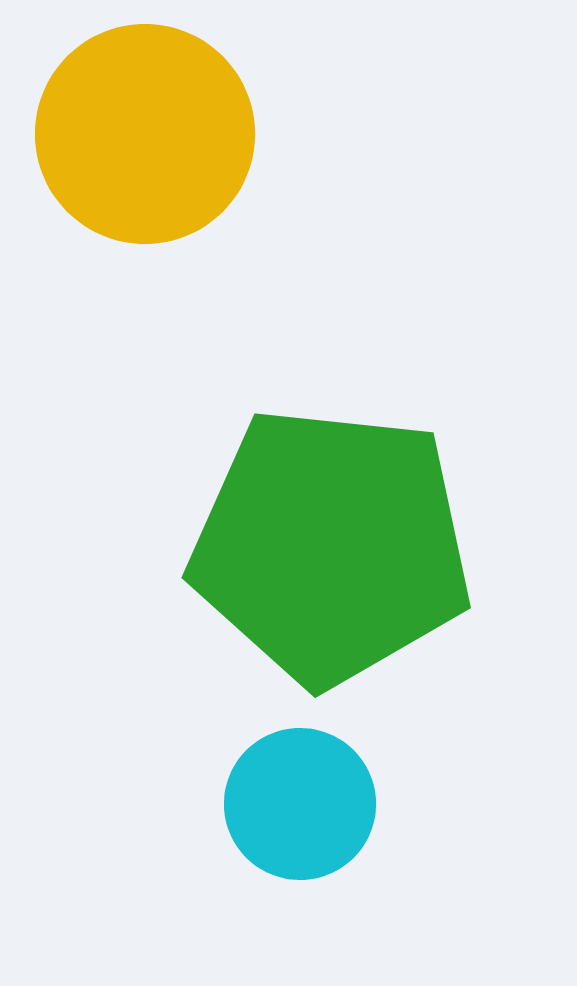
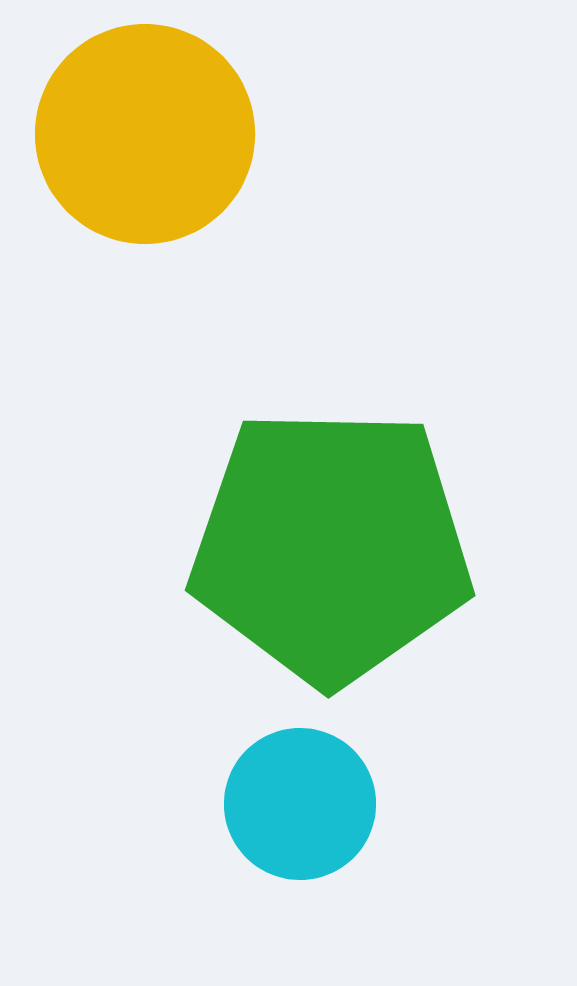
green pentagon: rotated 5 degrees counterclockwise
